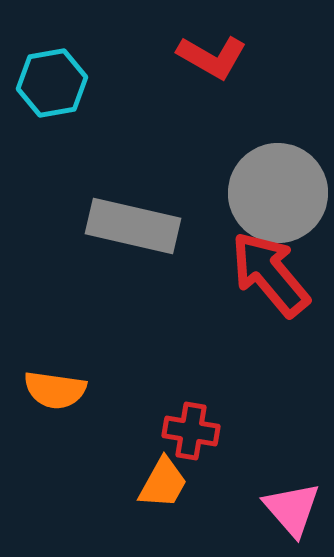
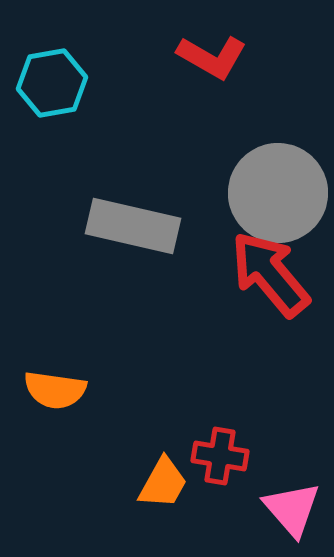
red cross: moved 29 px right, 25 px down
